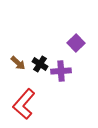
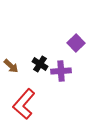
brown arrow: moved 7 px left, 3 px down
